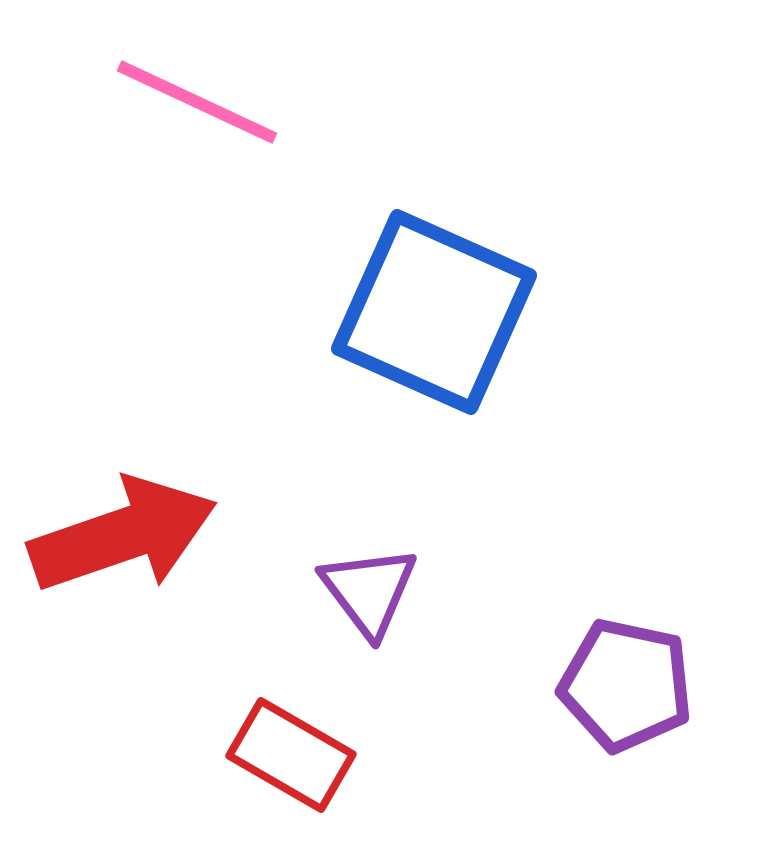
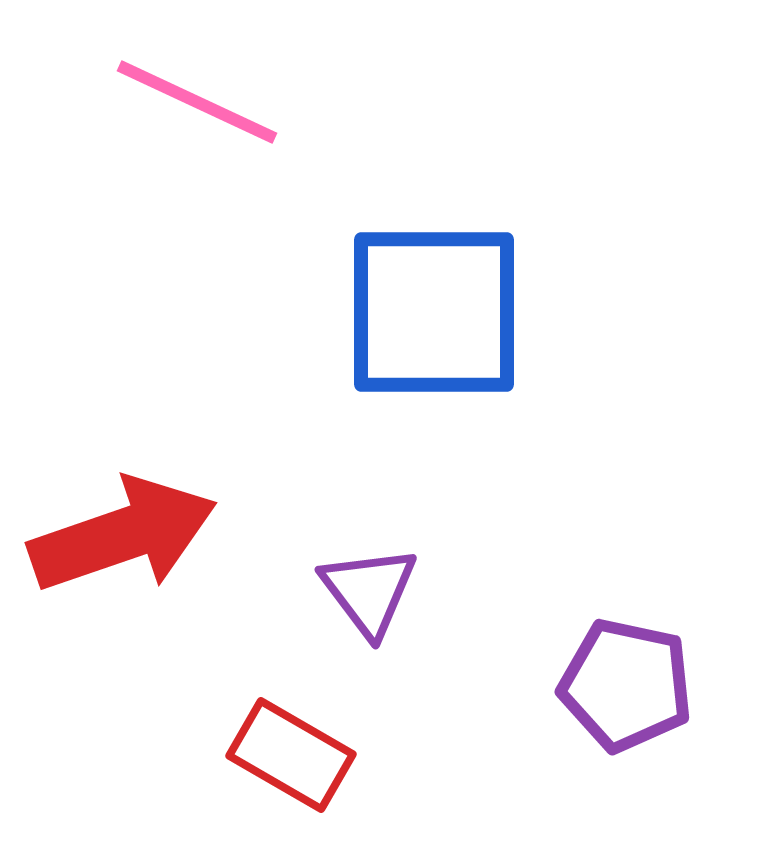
blue square: rotated 24 degrees counterclockwise
